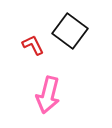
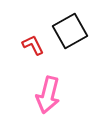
black square: rotated 24 degrees clockwise
